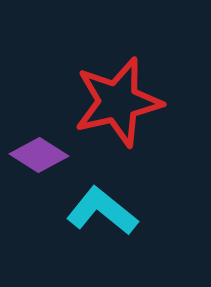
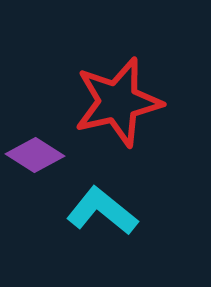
purple diamond: moved 4 px left
